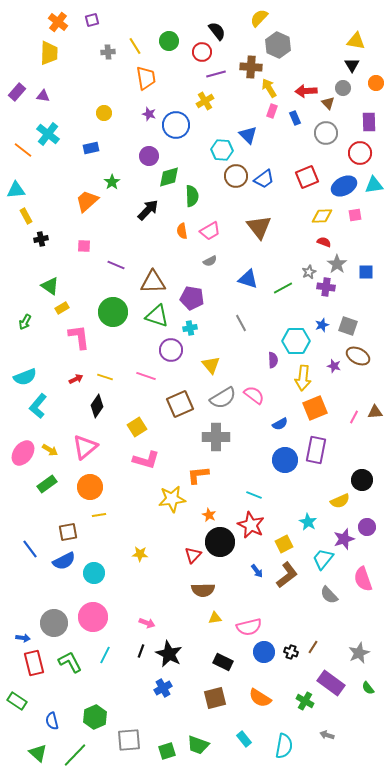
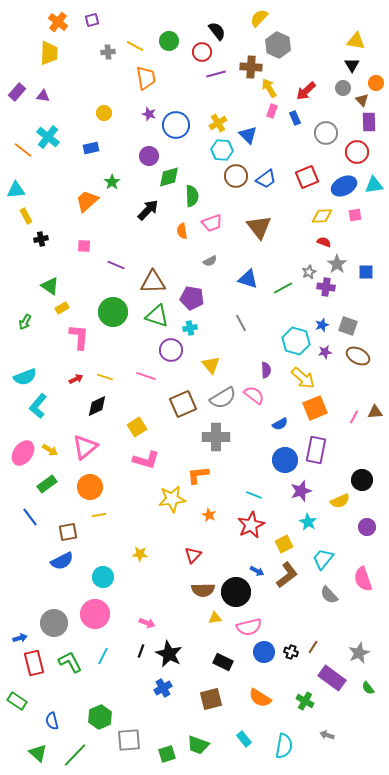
yellow line at (135, 46): rotated 30 degrees counterclockwise
red arrow at (306, 91): rotated 40 degrees counterclockwise
yellow cross at (205, 101): moved 13 px right, 22 px down
brown triangle at (328, 103): moved 34 px right, 3 px up
cyan cross at (48, 134): moved 3 px down
red circle at (360, 153): moved 3 px left, 1 px up
blue trapezoid at (264, 179): moved 2 px right
pink trapezoid at (210, 231): moved 2 px right, 8 px up; rotated 10 degrees clockwise
pink L-shape at (79, 337): rotated 12 degrees clockwise
cyan hexagon at (296, 341): rotated 16 degrees clockwise
purple semicircle at (273, 360): moved 7 px left, 10 px down
purple star at (334, 366): moved 9 px left, 14 px up; rotated 24 degrees counterclockwise
yellow arrow at (303, 378): rotated 55 degrees counterclockwise
brown square at (180, 404): moved 3 px right
black diamond at (97, 406): rotated 30 degrees clockwise
red star at (251, 525): rotated 20 degrees clockwise
purple star at (344, 539): moved 43 px left, 48 px up
black circle at (220, 542): moved 16 px right, 50 px down
blue line at (30, 549): moved 32 px up
blue semicircle at (64, 561): moved 2 px left
blue arrow at (257, 571): rotated 24 degrees counterclockwise
cyan circle at (94, 573): moved 9 px right, 4 px down
pink circle at (93, 617): moved 2 px right, 3 px up
blue arrow at (23, 638): moved 3 px left; rotated 24 degrees counterclockwise
cyan line at (105, 655): moved 2 px left, 1 px down
purple rectangle at (331, 683): moved 1 px right, 5 px up
brown square at (215, 698): moved 4 px left, 1 px down
green hexagon at (95, 717): moved 5 px right
green square at (167, 751): moved 3 px down
